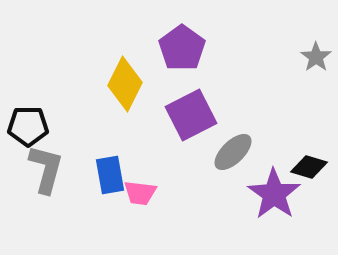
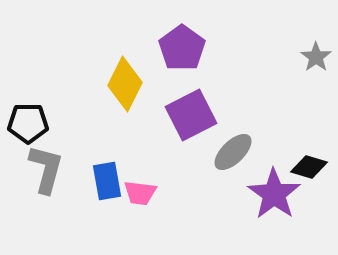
black pentagon: moved 3 px up
blue rectangle: moved 3 px left, 6 px down
